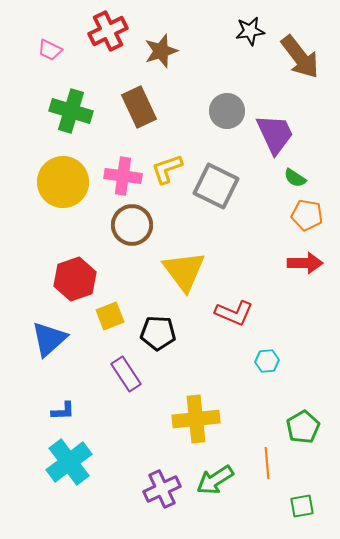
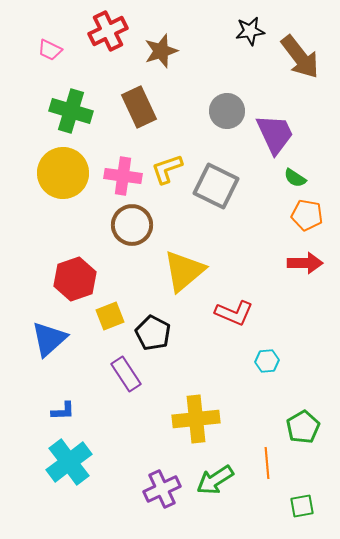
yellow circle: moved 9 px up
yellow triangle: rotated 27 degrees clockwise
black pentagon: moved 5 px left; rotated 24 degrees clockwise
